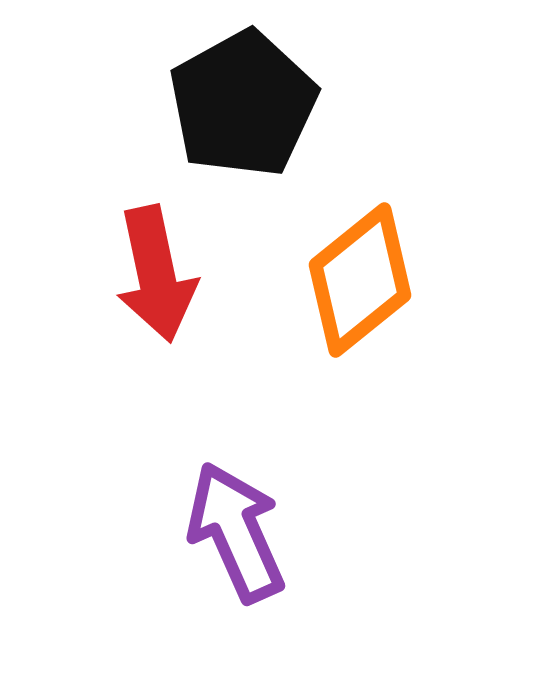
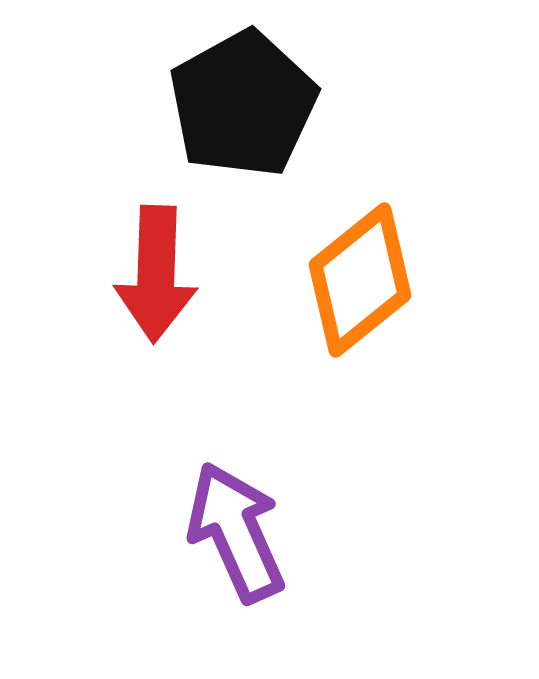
red arrow: rotated 14 degrees clockwise
